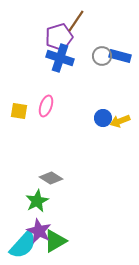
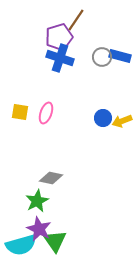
brown line: moved 1 px up
gray circle: moved 1 px down
pink ellipse: moved 7 px down
yellow square: moved 1 px right, 1 px down
yellow arrow: moved 2 px right
gray diamond: rotated 20 degrees counterclockwise
purple star: moved 2 px up
green triangle: rotated 35 degrees counterclockwise
cyan semicircle: moved 2 px left; rotated 32 degrees clockwise
